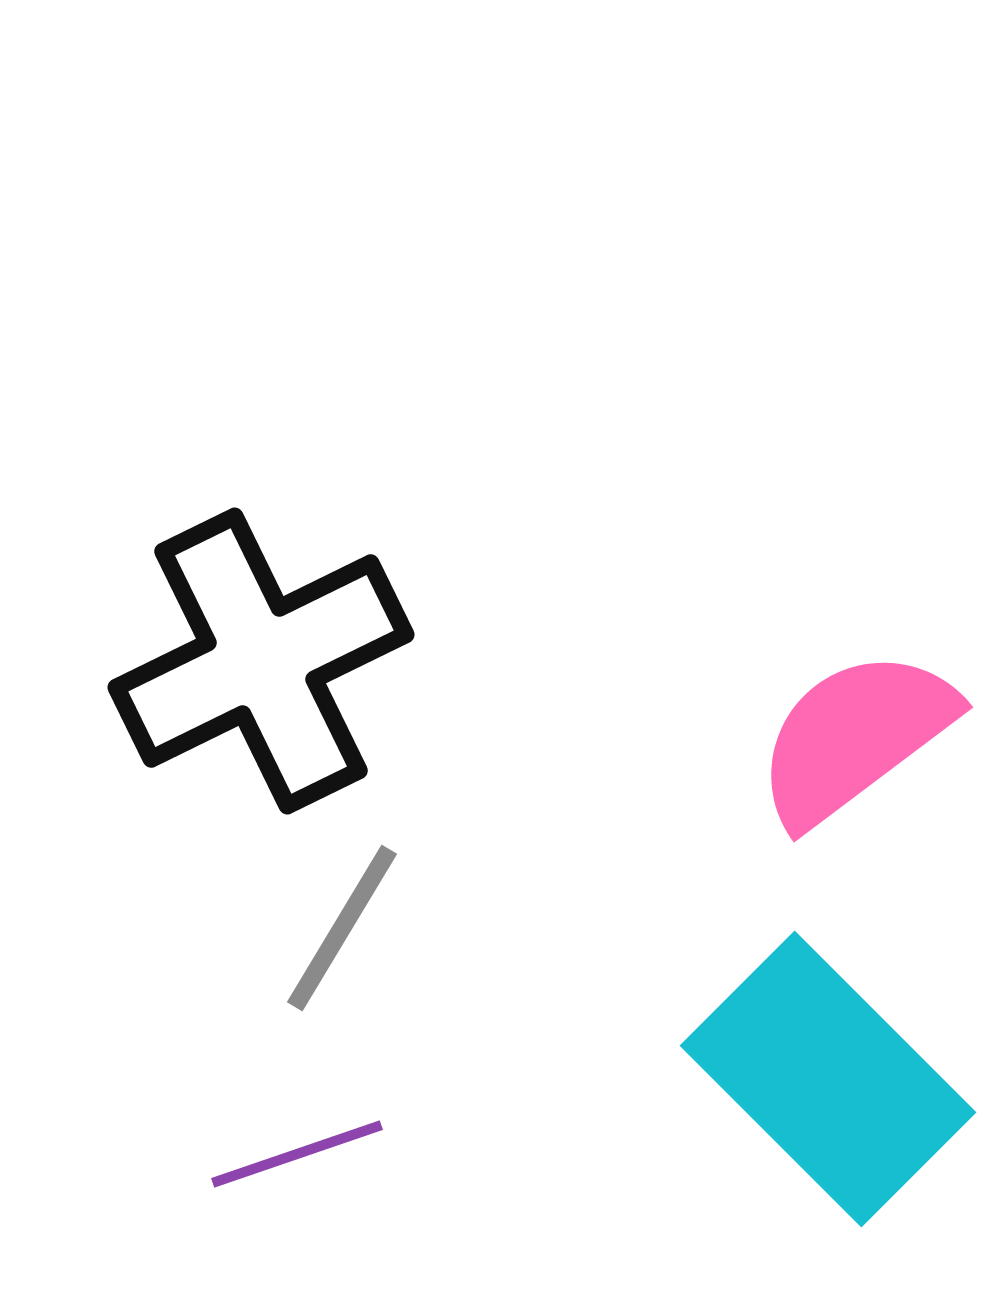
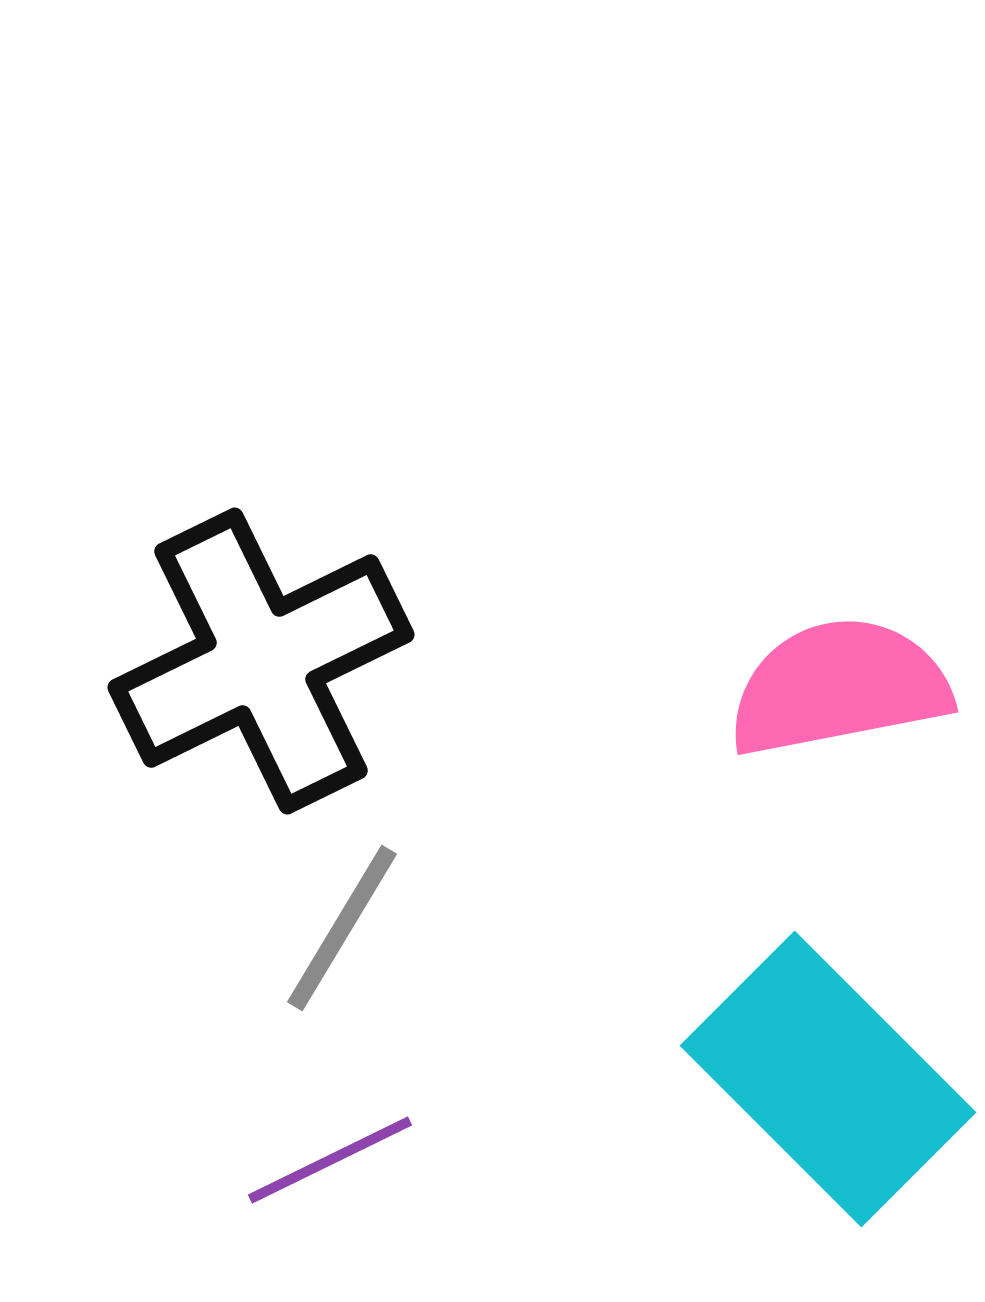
pink semicircle: moved 16 px left, 50 px up; rotated 26 degrees clockwise
purple line: moved 33 px right, 6 px down; rotated 7 degrees counterclockwise
